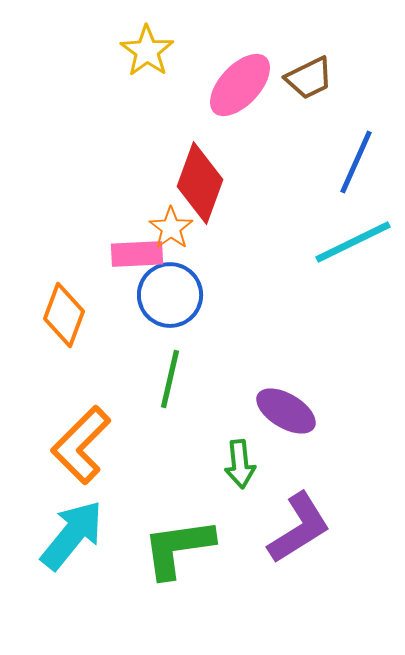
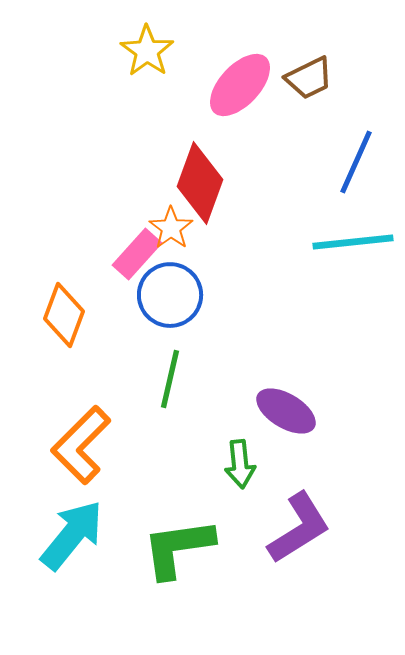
cyan line: rotated 20 degrees clockwise
pink rectangle: rotated 45 degrees counterclockwise
